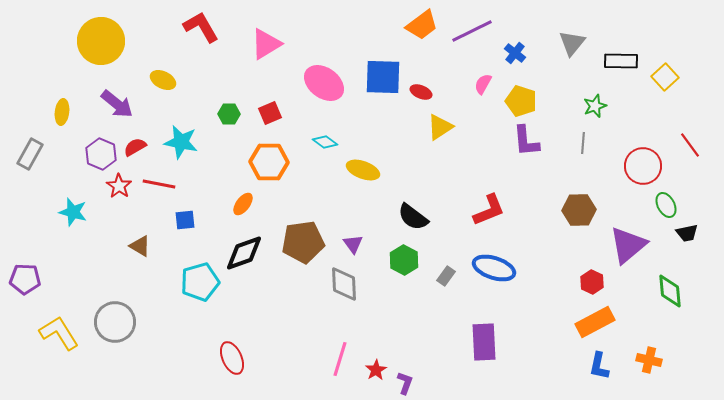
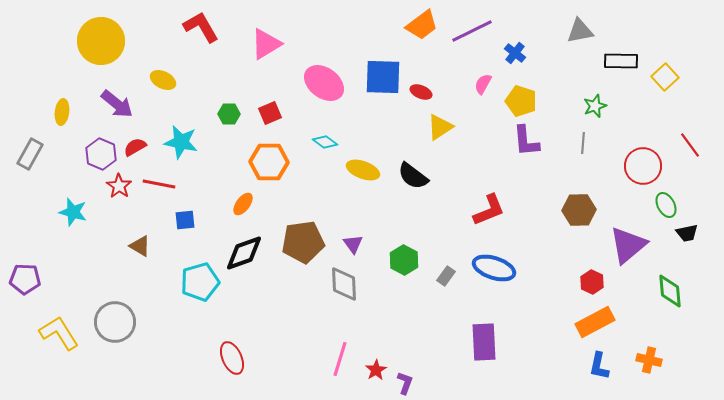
gray triangle at (572, 43): moved 8 px right, 12 px up; rotated 40 degrees clockwise
black semicircle at (413, 217): moved 41 px up
